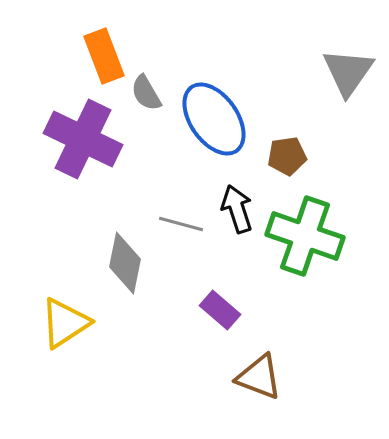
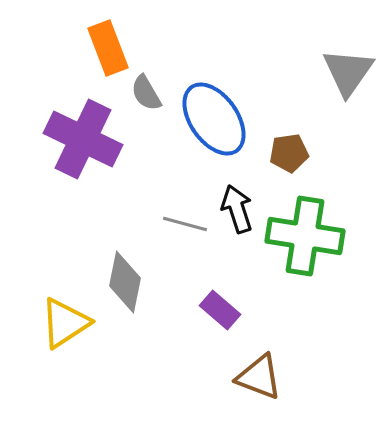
orange rectangle: moved 4 px right, 8 px up
brown pentagon: moved 2 px right, 3 px up
gray line: moved 4 px right
green cross: rotated 10 degrees counterclockwise
gray diamond: moved 19 px down
